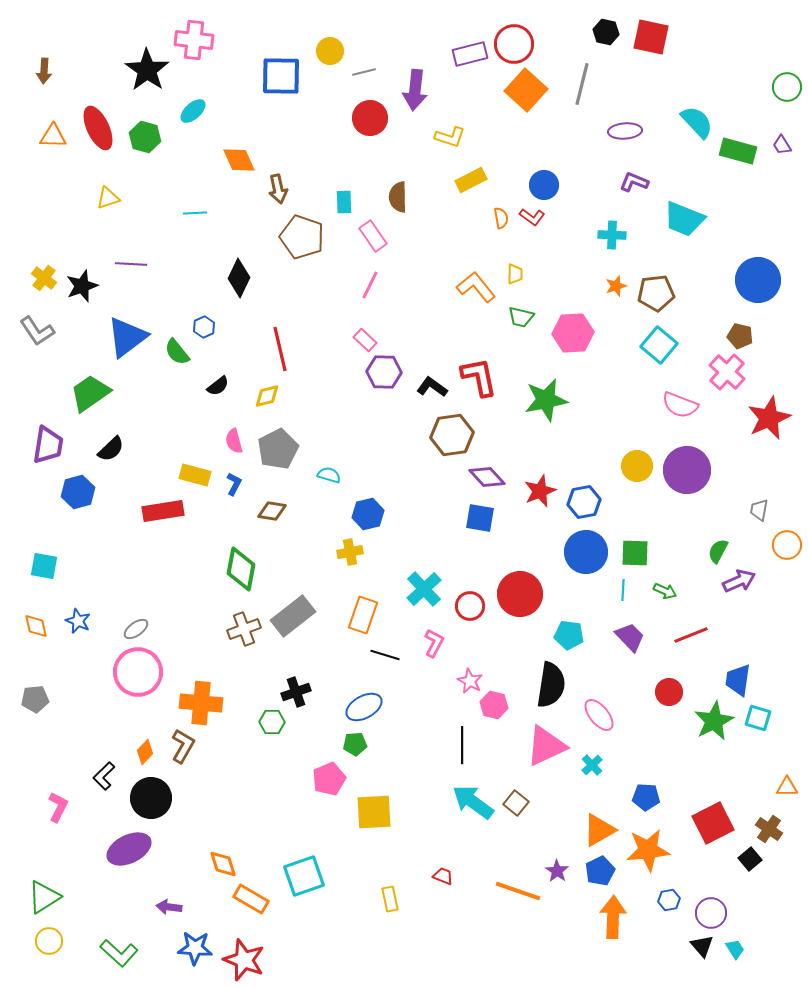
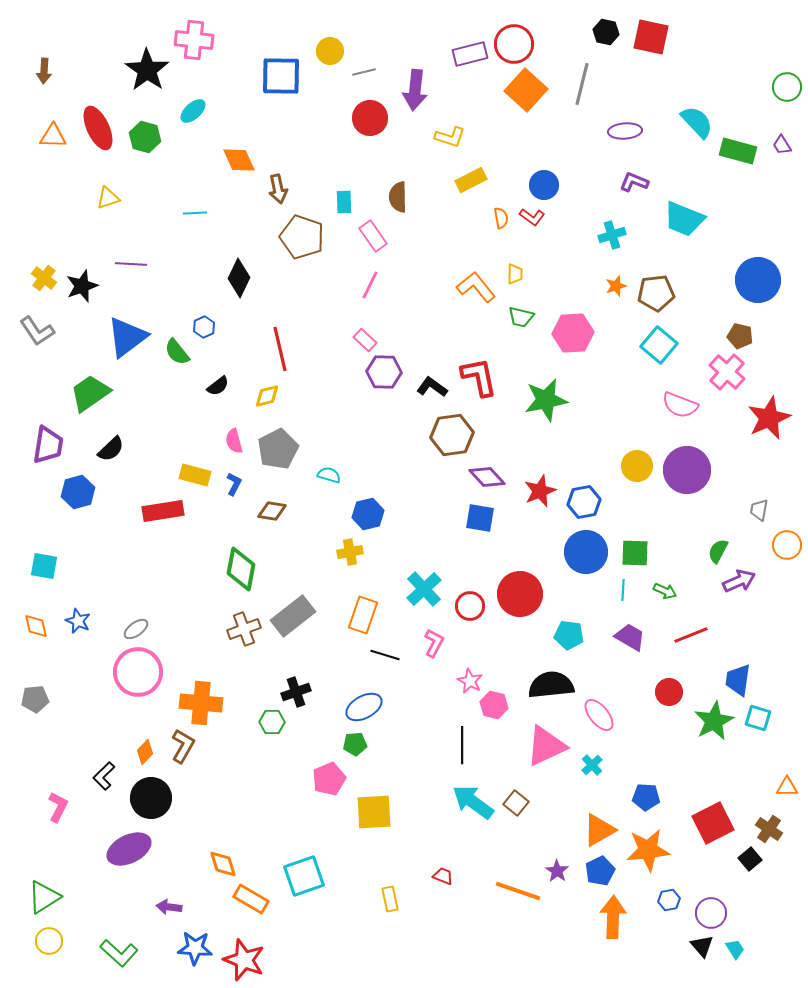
cyan cross at (612, 235): rotated 20 degrees counterclockwise
purple trapezoid at (630, 637): rotated 16 degrees counterclockwise
black semicircle at (551, 685): rotated 105 degrees counterclockwise
